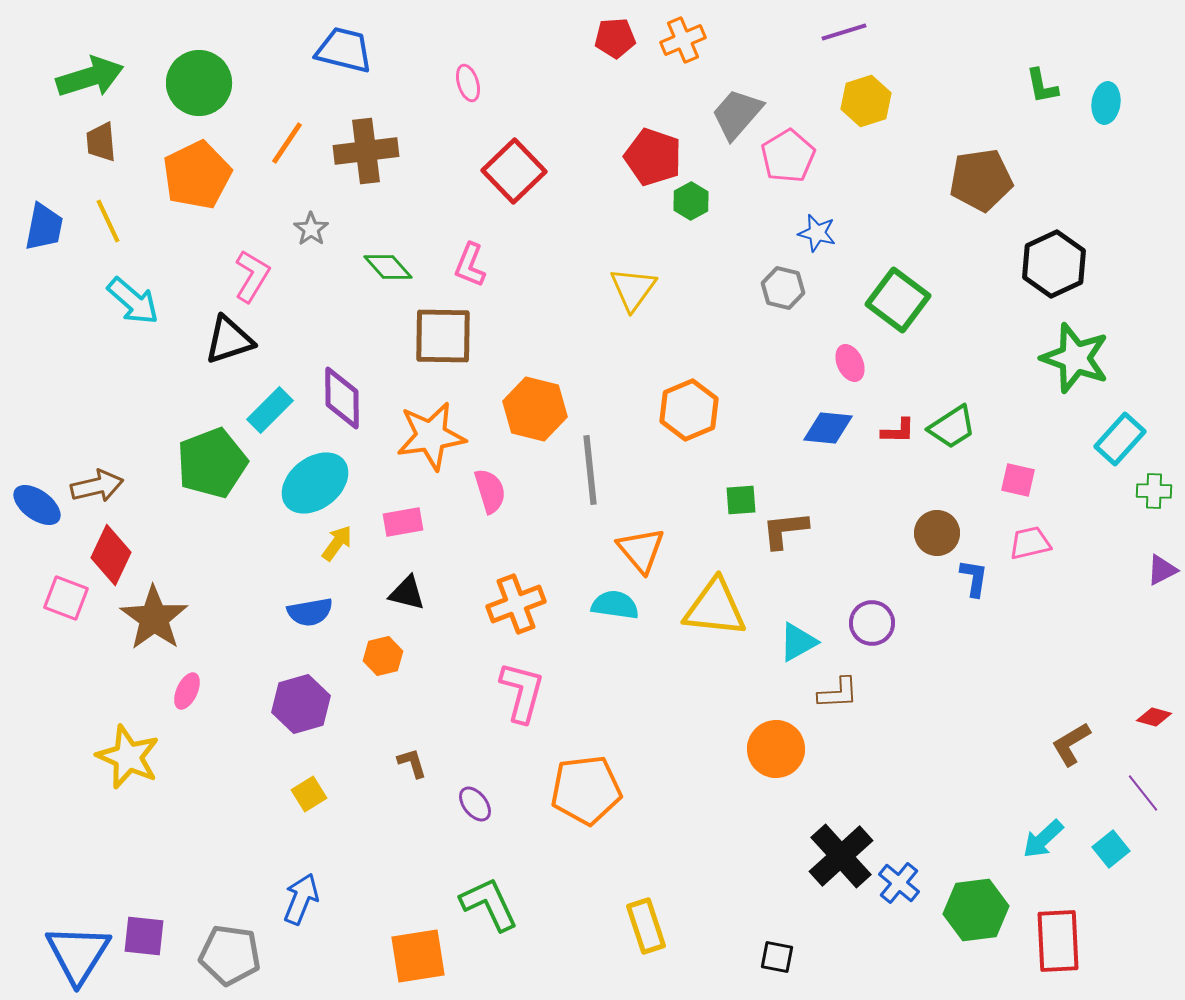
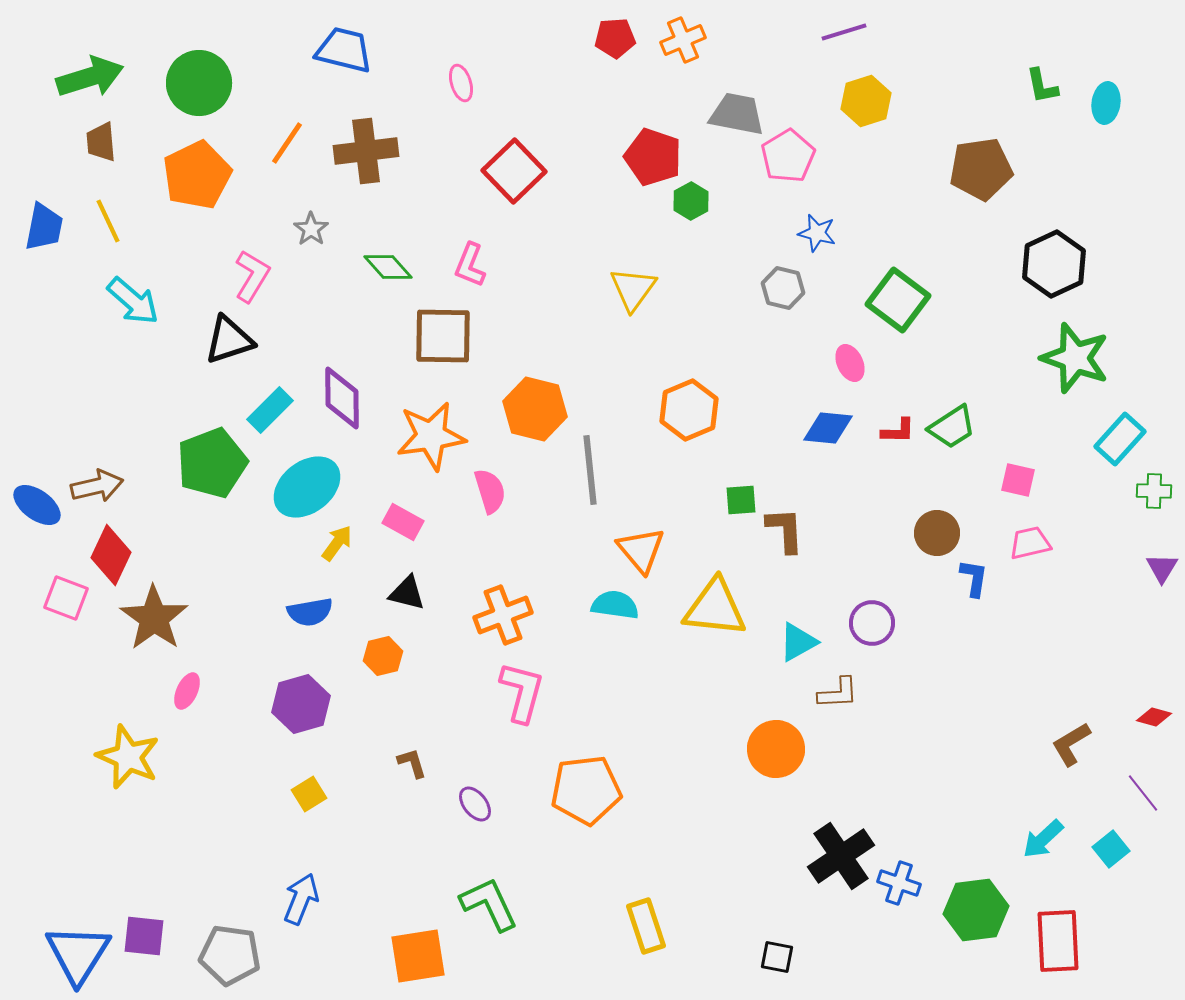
pink ellipse at (468, 83): moved 7 px left
gray trapezoid at (737, 114): rotated 60 degrees clockwise
brown pentagon at (981, 180): moved 11 px up
cyan ellipse at (315, 483): moved 8 px left, 4 px down
pink rectangle at (403, 522): rotated 39 degrees clockwise
brown L-shape at (785, 530): rotated 93 degrees clockwise
purple triangle at (1162, 570): moved 2 px up; rotated 32 degrees counterclockwise
orange cross at (516, 604): moved 13 px left, 11 px down
black cross at (841, 856): rotated 8 degrees clockwise
blue cross at (899, 883): rotated 21 degrees counterclockwise
